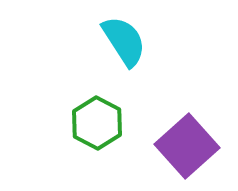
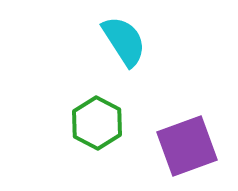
purple square: rotated 22 degrees clockwise
